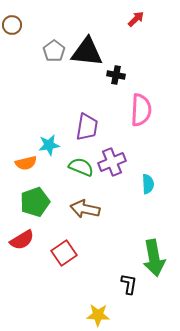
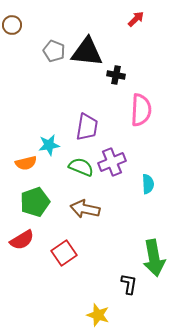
gray pentagon: rotated 15 degrees counterclockwise
yellow star: rotated 15 degrees clockwise
